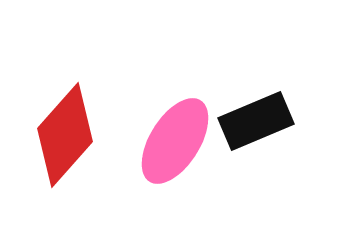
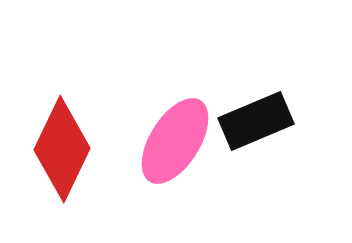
red diamond: moved 3 px left, 14 px down; rotated 16 degrees counterclockwise
